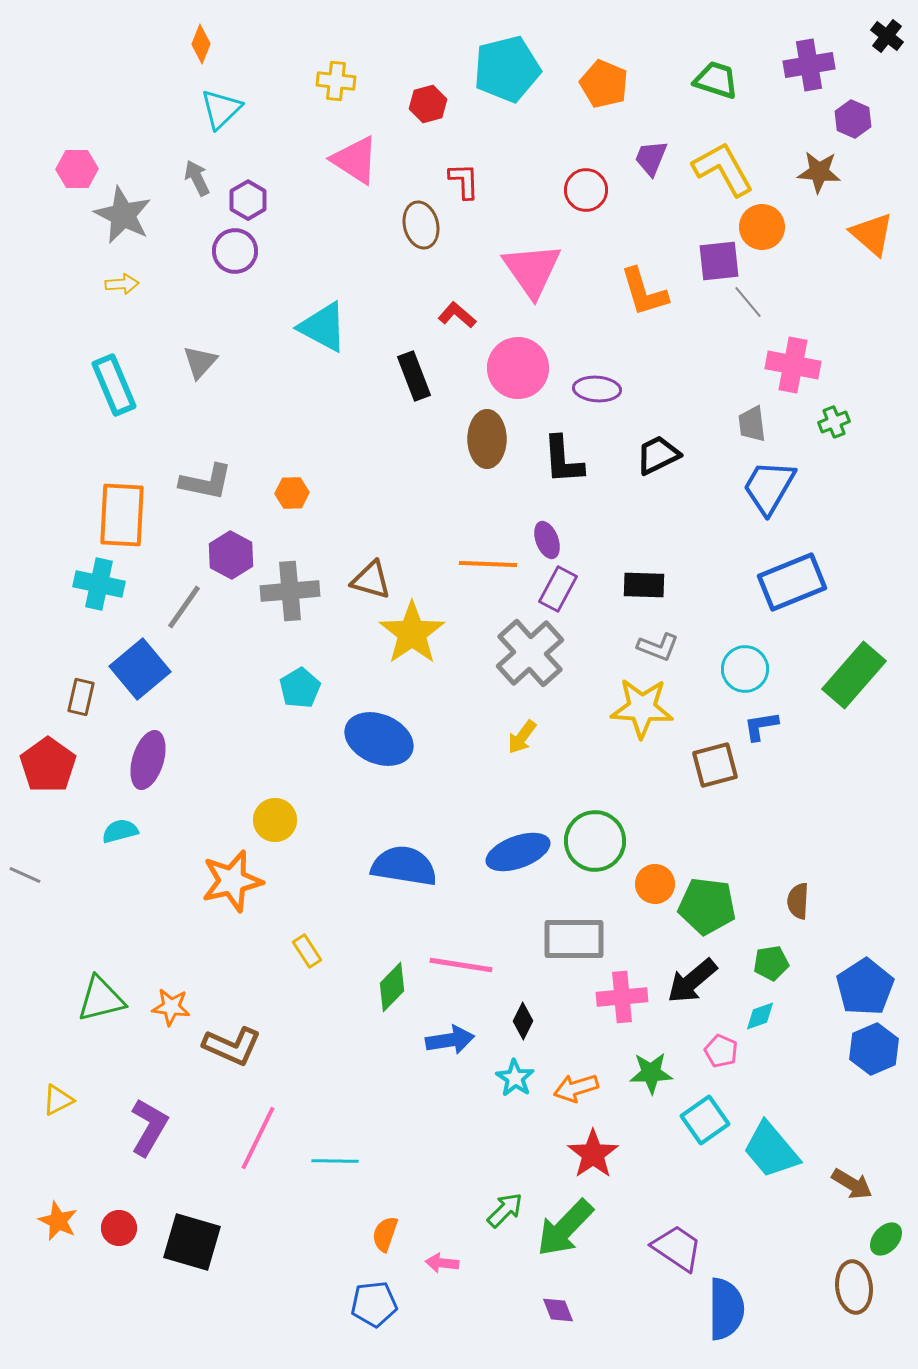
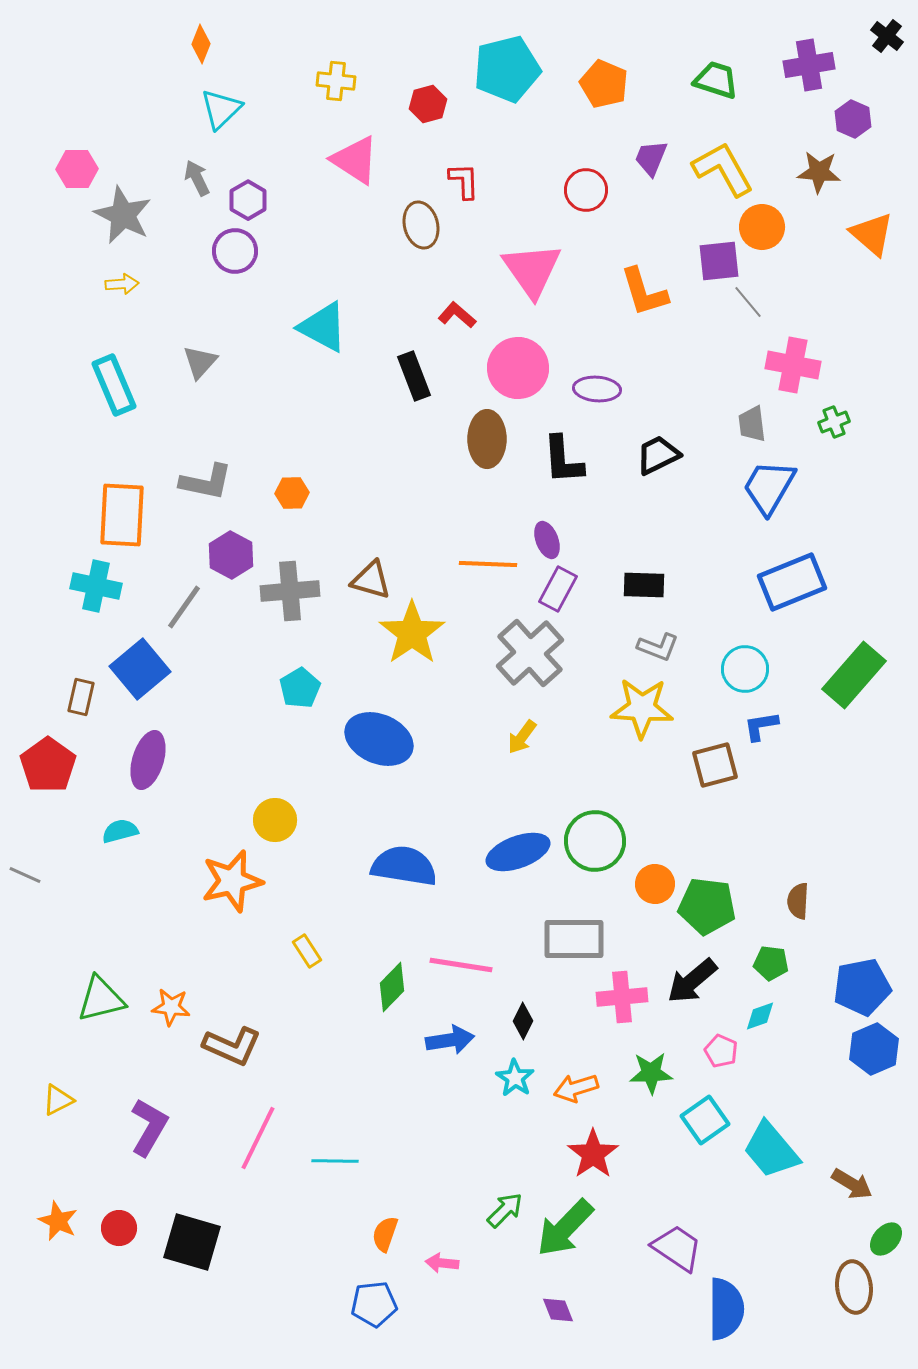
cyan cross at (99, 584): moved 3 px left, 2 px down
green pentagon at (771, 963): rotated 16 degrees clockwise
blue pentagon at (865, 987): moved 3 px left; rotated 22 degrees clockwise
